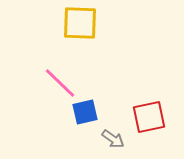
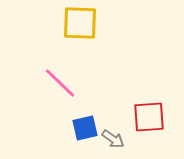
blue square: moved 16 px down
red square: rotated 8 degrees clockwise
